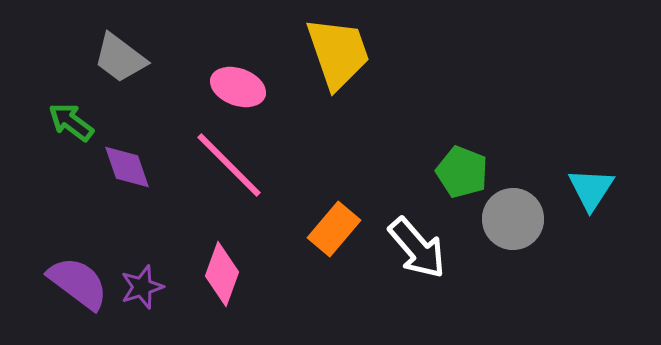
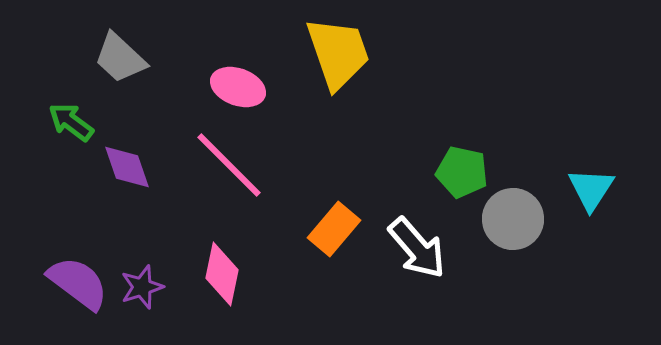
gray trapezoid: rotated 6 degrees clockwise
green pentagon: rotated 9 degrees counterclockwise
pink diamond: rotated 8 degrees counterclockwise
